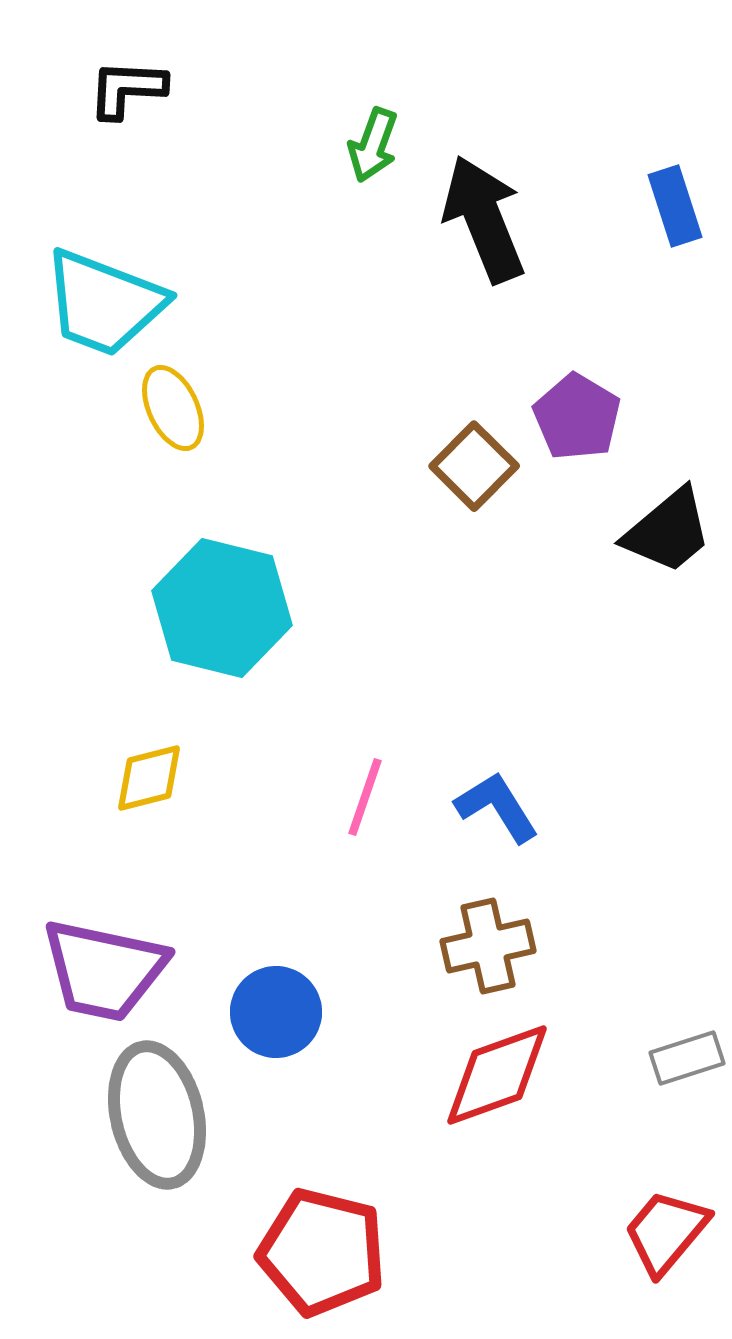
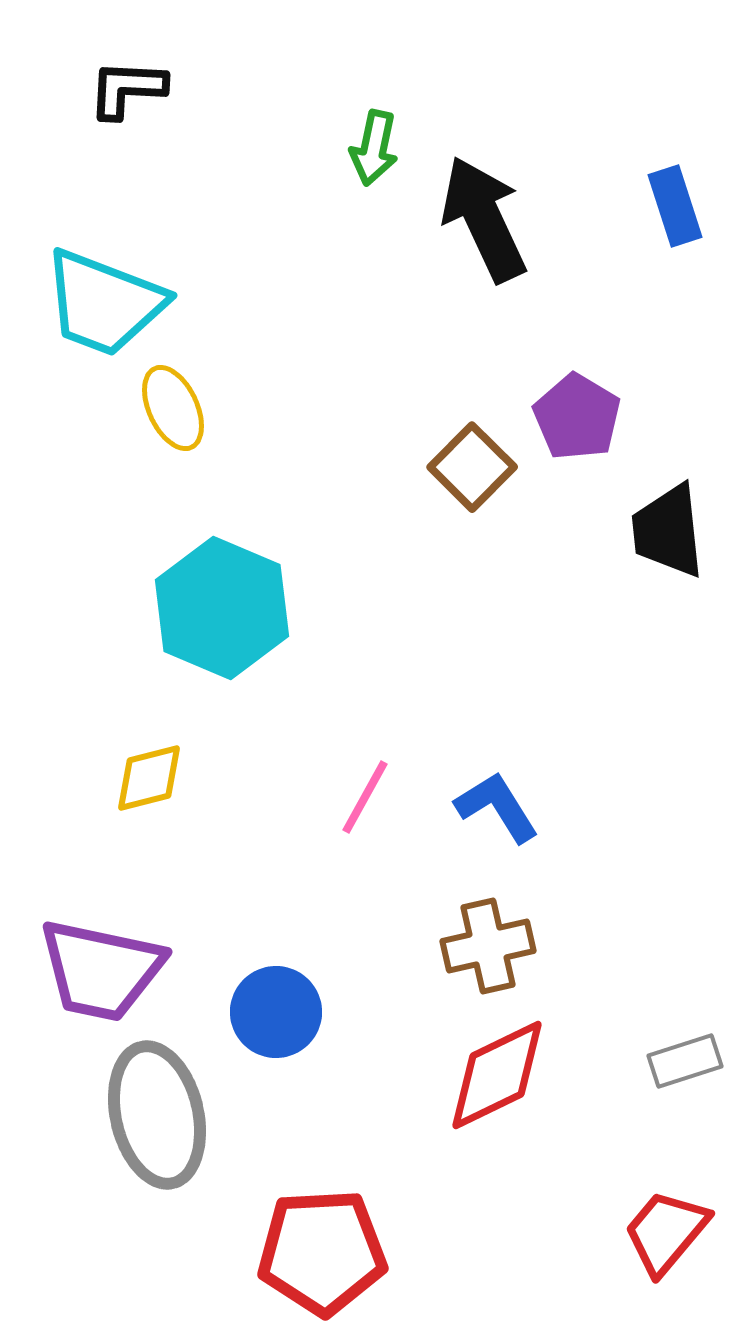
green arrow: moved 1 px right, 3 px down; rotated 8 degrees counterclockwise
black arrow: rotated 3 degrees counterclockwise
brown square: moved 2 px left, 1 px down
black trapezoid: rotated 124 degrees clockwise
cyan hexagon: rotated 9 degrees clockwise
pink line: rotated 10 degrees clockwise
purple trapezoid: moved 3 px left
gray rectangle: moved 2 px left, 3 px down
red diamond: rotated 6 degrees counterclockwise
red pentagon: rotated 17 degrees counterclockwise
